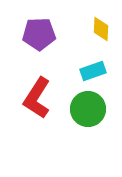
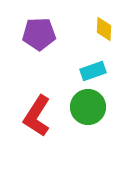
yellow diamond: moved 3 px right
red L-shape: moved 18 px down
green circle: moved 2 px up
